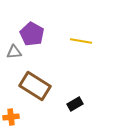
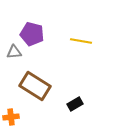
purple pentagon: rotated 15 degrees counterclockwise
